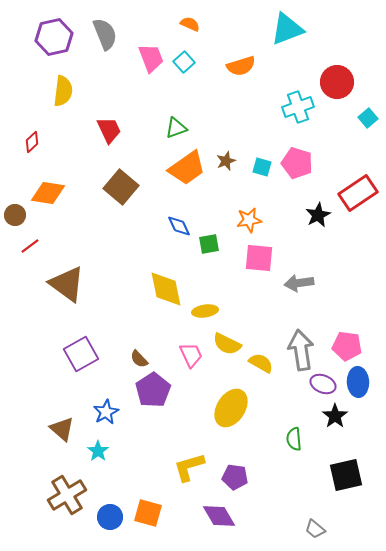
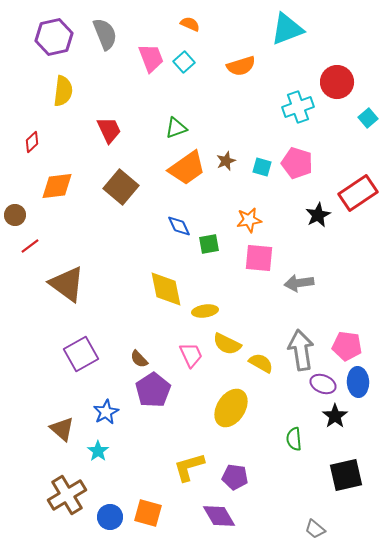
orange diamond at (48, 193): moved 9 px right, 7 px up; rotated 16 degrees counterclockwise
